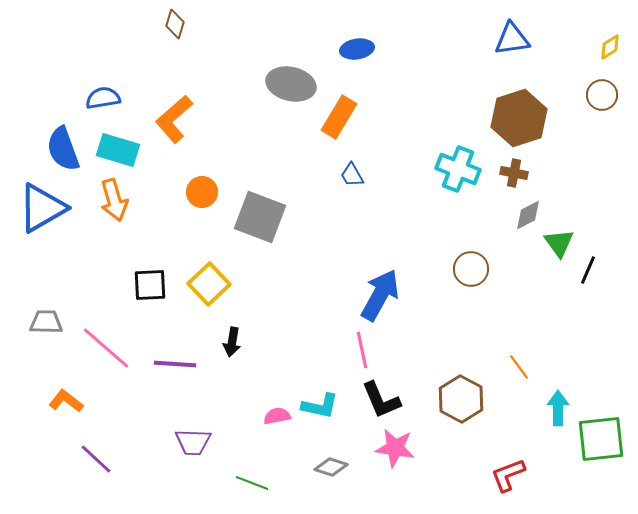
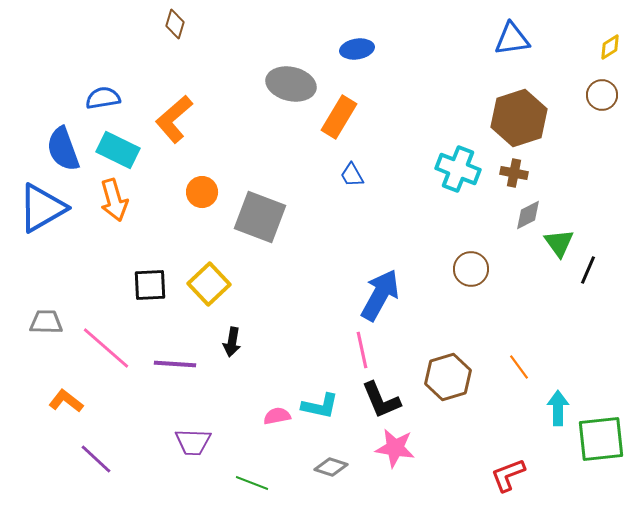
cyan rectangle at (118, 150): rotated 9 degrees clockwise
brown hexagon at (461, 399): moved 13 px left, 22 px up; rotated 15 degrees clockwise
